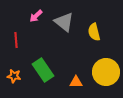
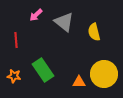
pink arrow: moved 1 px up
yellow circle: moved 2 px left, 2 px down
orange triangle: moved 3 px right
